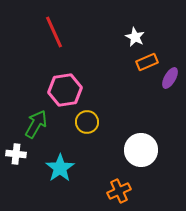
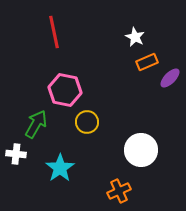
red line: rotated 12 degrees clockwise
purple ellipse: rotated 15 degrees clockwise
pink hexagon: rotated 20 degrees clockwise
